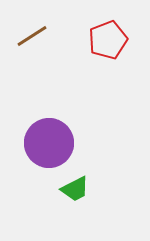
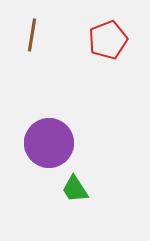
brown line: moved 1 px up; rotated 48 degrees counterclockwise
green trapezoid: rotated 84 degrees clockwise
